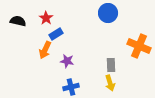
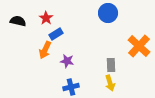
orange cross: rotated 20 degrees clockwise
